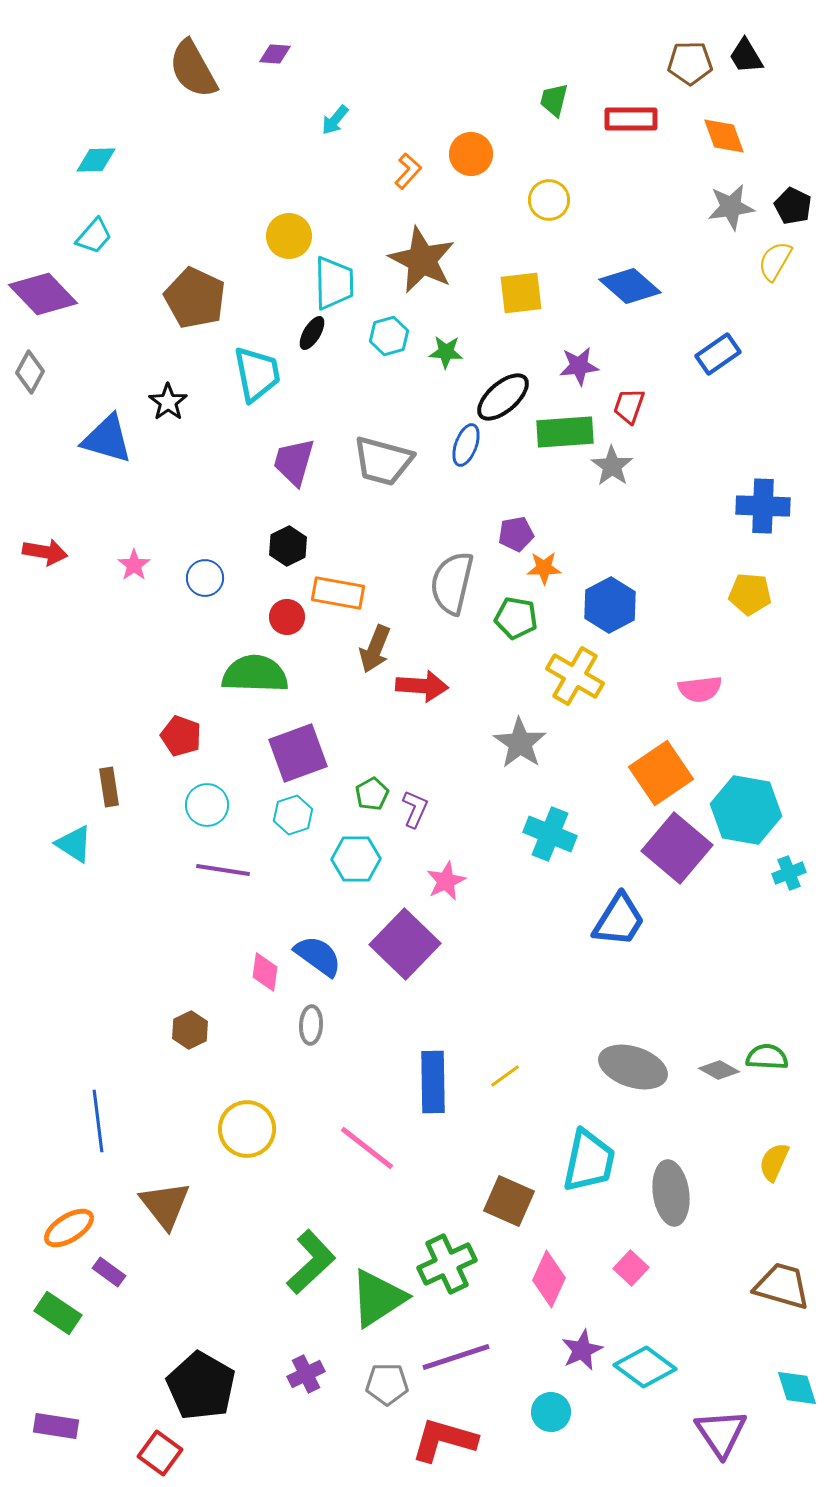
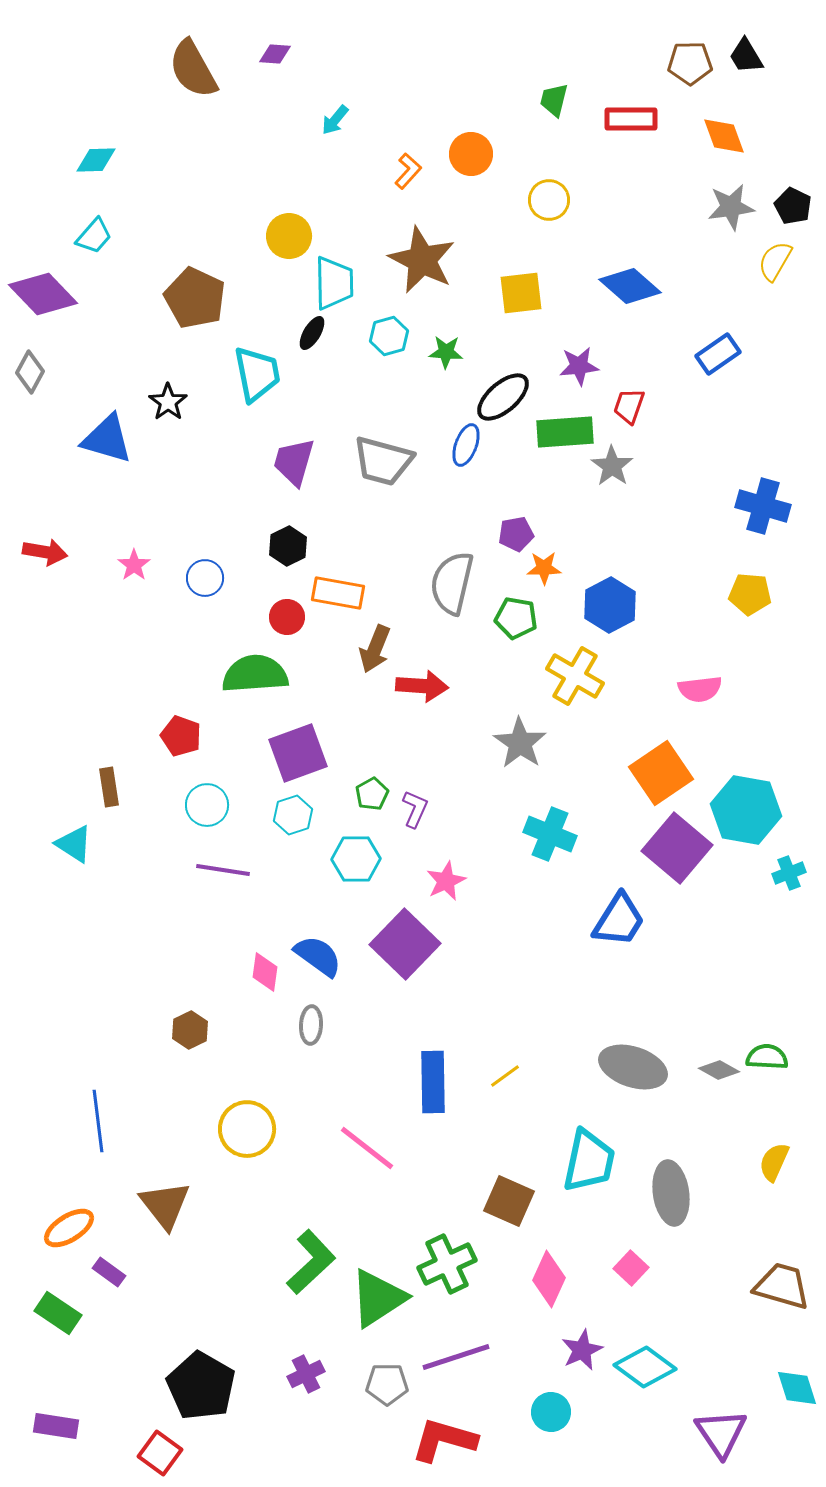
blue cross at (763, 506): rotated 14 degrees clockwise
green semicircle at (255, 674): rotated 6 degrees counterclockwise
